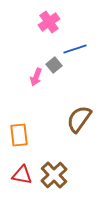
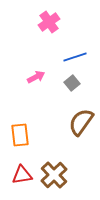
blue line: moved 8 px down
gray square: moved 18 px right, 18 px down
pink arrow: rotated 138 degrees counterclockwise
brown semicircle: moved 2 px right, 3 px down
orange rectangle: moved 1 px right
red triangle: rotated 20 degrees counterclockwise
